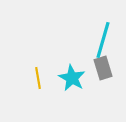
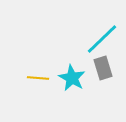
cyan line: moved 1 px left, 1 px up; rotated 30 degrees clockwise
yellow line: rotated 75 degrees counterclockwise
